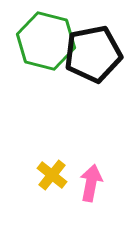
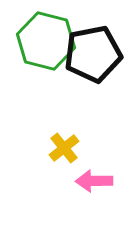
yellow cross: moved 12 px right, 27 px up; rotated 12 degrees clockwise
pink arrow: moved 3 px right, 2 px up; rotated 102 degrees counterclockwise
